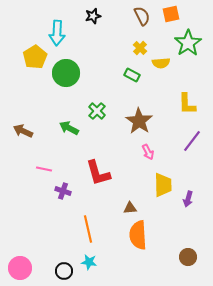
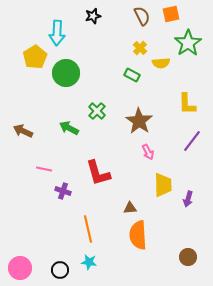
black circle: moved 4 px left, 1 px up
